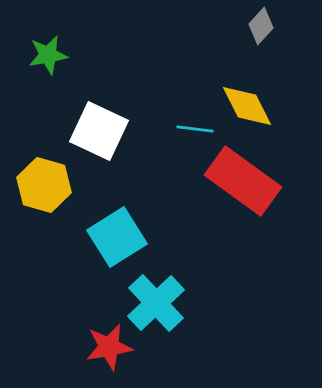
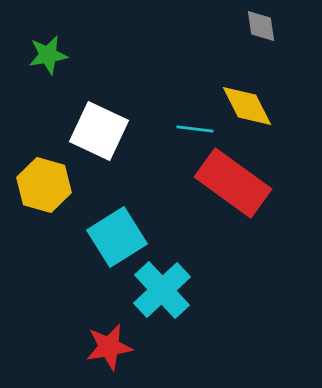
gray diamond: rotated 51 degrees counterclockwise
red rectangle: moved 10 px left, 2 px down
cyan cross: moved 6 px right, 13 px up
